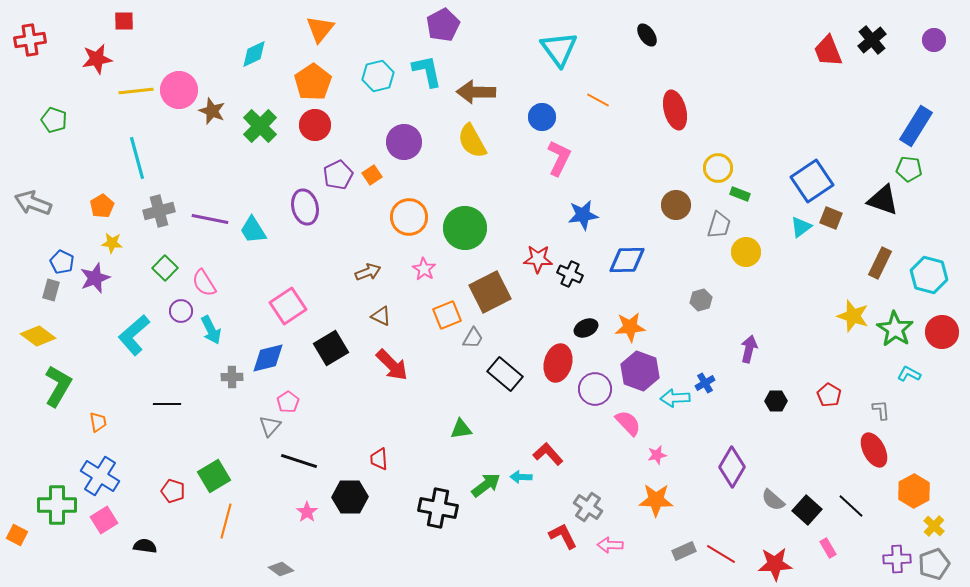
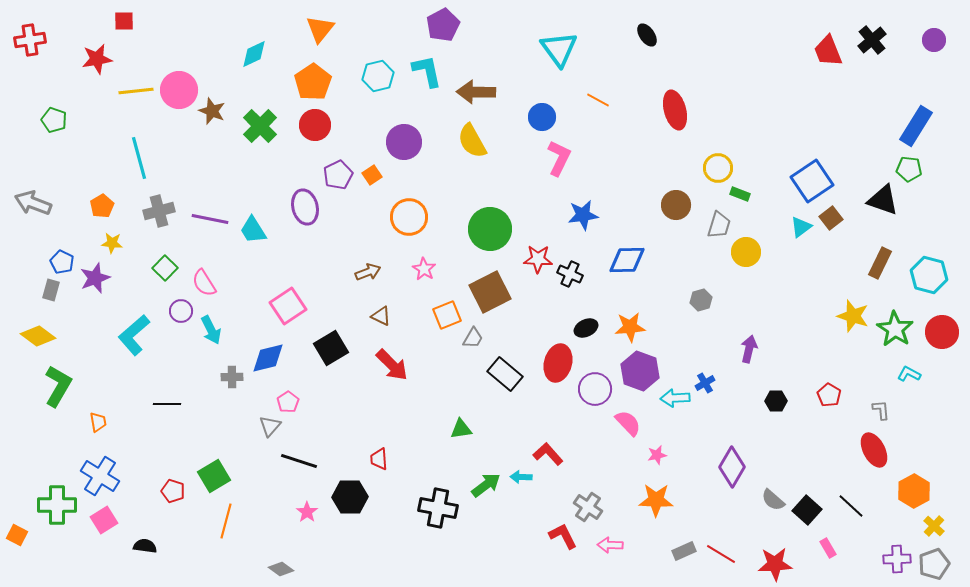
cyan line at (137, 158): moved 2 px right
brown square at (831, 218): rotated 30 degrees clockwise
green circle at (465, 228): moved 25 px right, 1 px down
